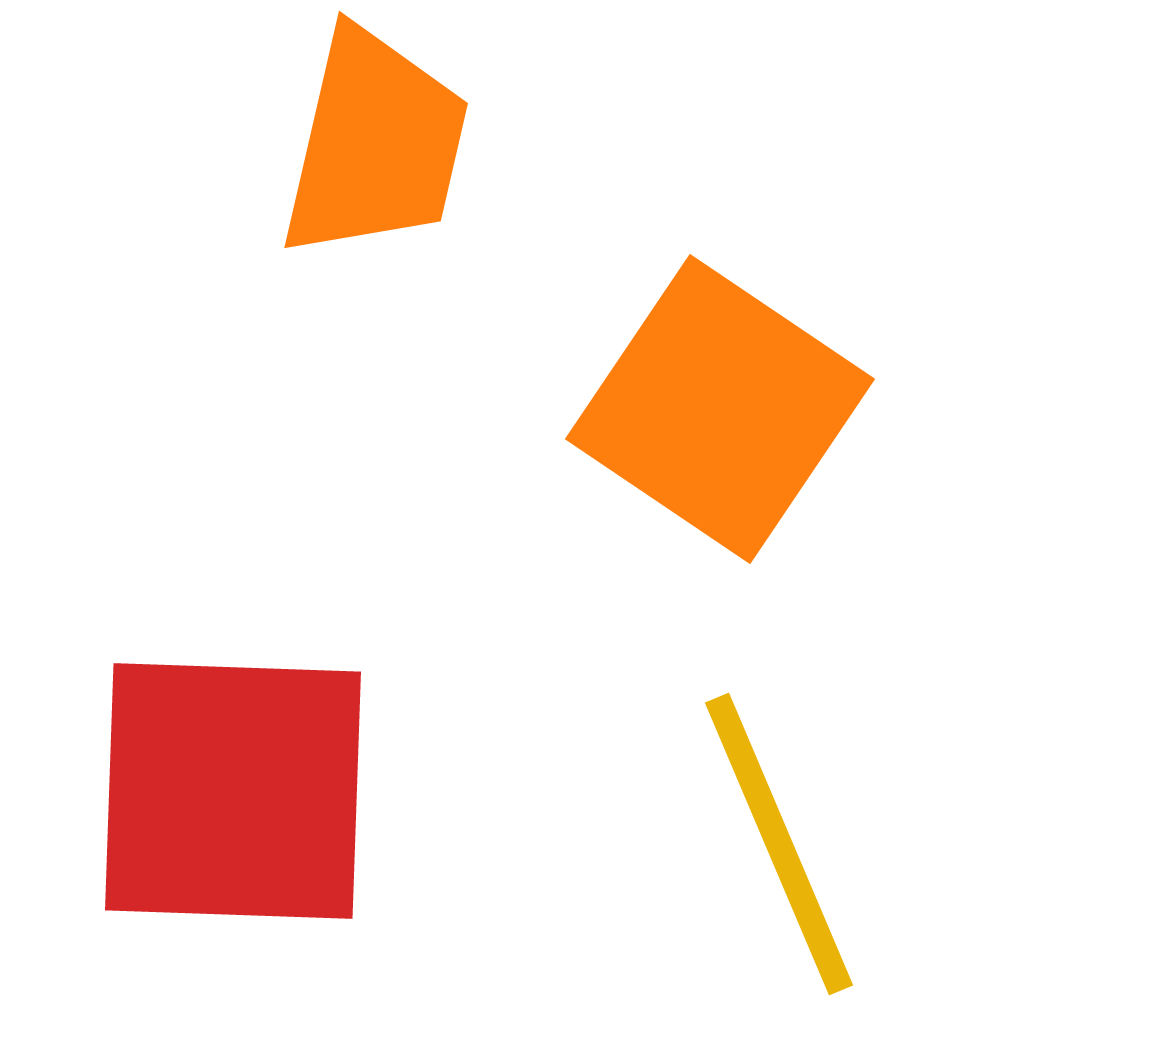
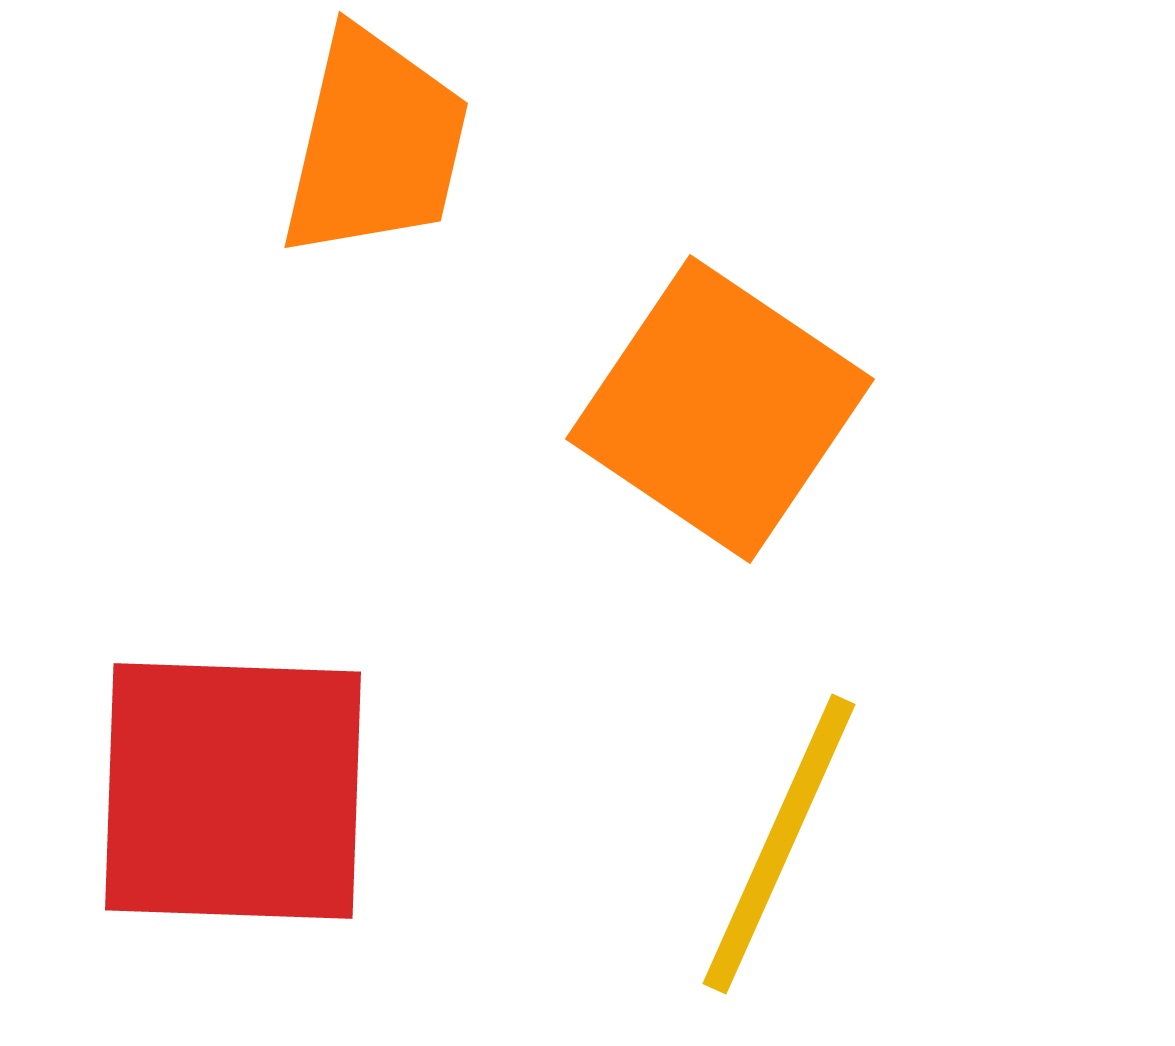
yellow line: rotated 47 degrees clockwise
